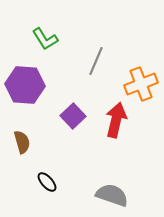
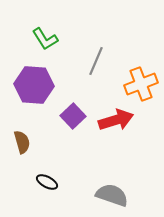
purple hexagon: moved 9 px right
red arrow: rotated 60 degrees clockwise
black ellipse: rotated 20 degrees counterclockwise
